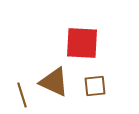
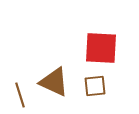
red square: moved 19 px right, 5 px down
brown line: moved 2 px left
